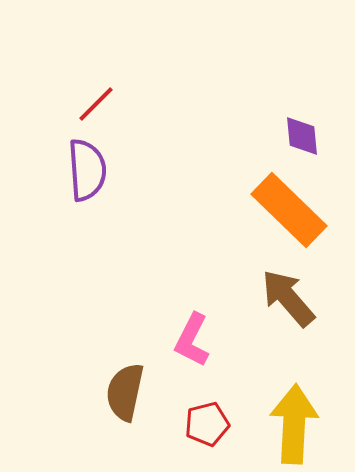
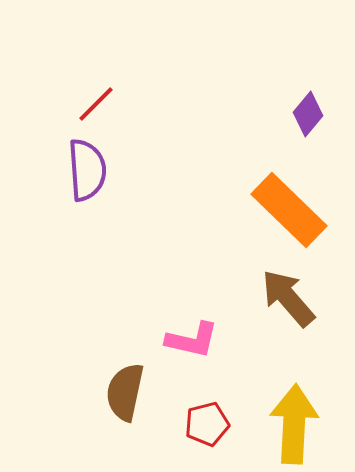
purple diamond: moved 6 px right, 22 px up; rotated 45 degrees clockwise
pink L-shape: rotated 104 degrees counterclockwise
